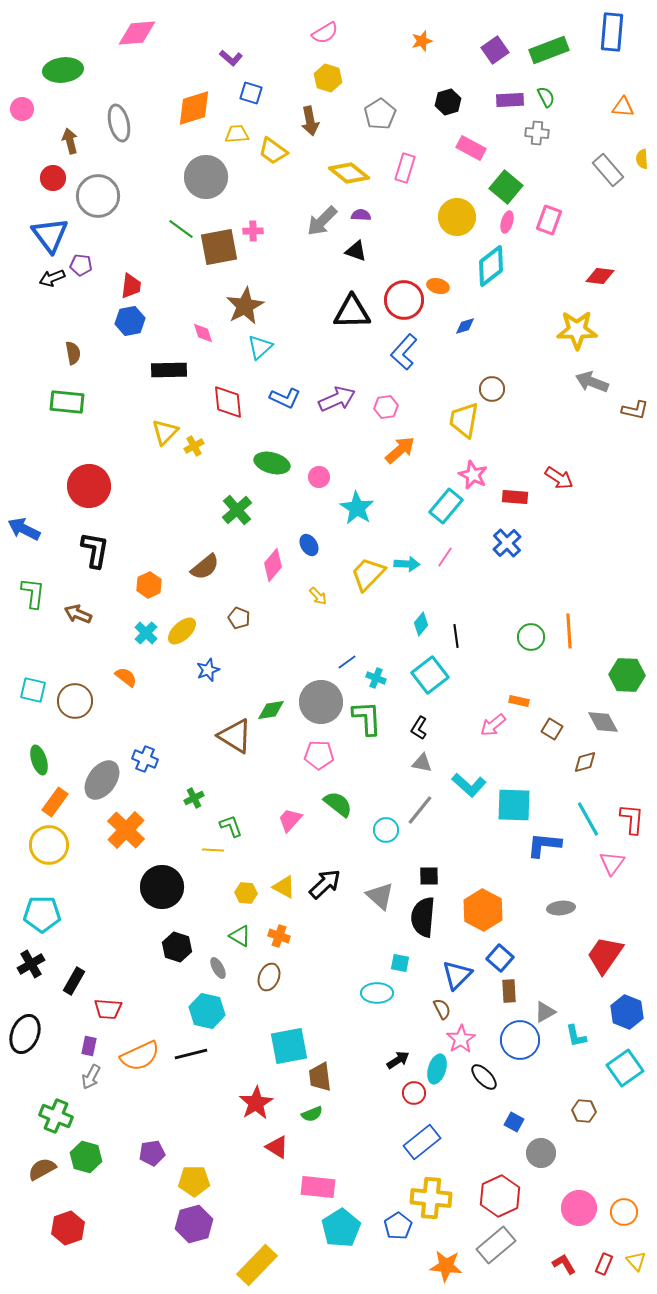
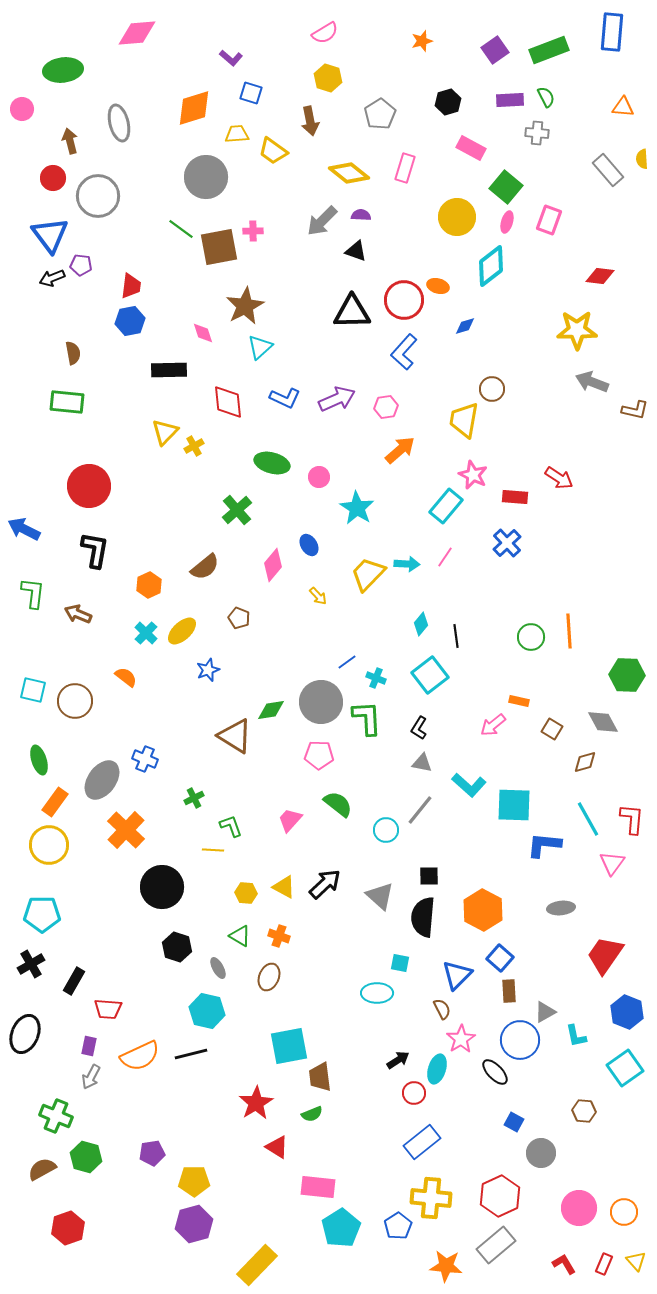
black ellipse at (484, 1077): moved 11 px right, 5 px up
